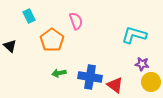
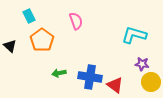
orange pentagon: moved 10 px left
